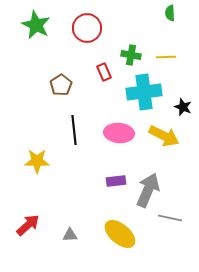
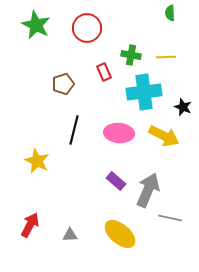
brown pentagon: moved 2 px right, 1 px up; rotated 15 degrees clockwise
black line: rotated 20 degrees clockwise
yellow star: rotated 25 degrees clockwise
purple rectangle: rotated 48 degrees clockwise
red arrow: moved 2 px right; rotated 20 degrees counterclockwise
